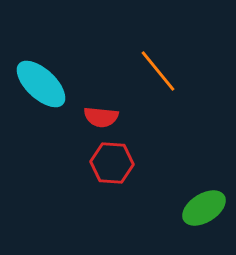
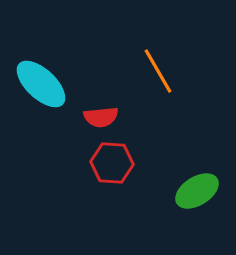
orange line: rotated 9 degrees clockwise
red semicircle: rotated 12 degrees counterclockwise
green ellipse: moved 7 px left, 17 px up
